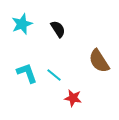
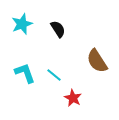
brown semicircle: moved 2 px left
cyan L-shape: moved 2 px left
red star: rotated 18 degrees clockwise
